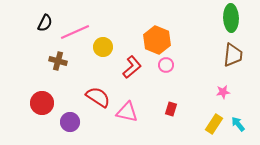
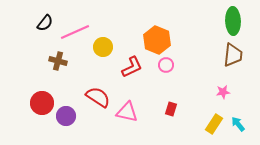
green ellipse: moved 2 px right, 3 px down
black semicircle: rotated 12 degrees clockwise
red L-shape: rotated 15 degrees clockwise
purple circle: moved 4 px left, 6 px up
